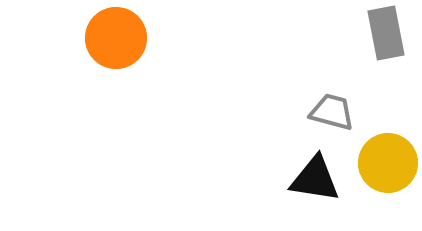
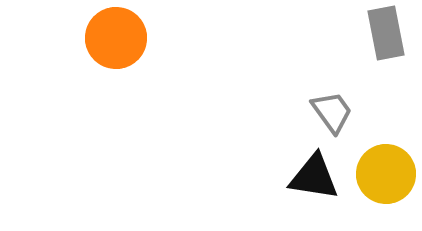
gray trapezoid: rotated 39 degrees clockwise
yellow circle: moved 2 px left, 11 px down
black triangle: moved 1 px left, 2 px up
